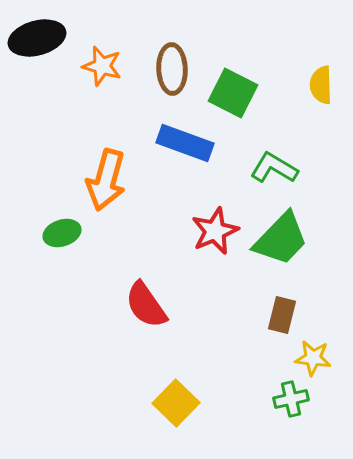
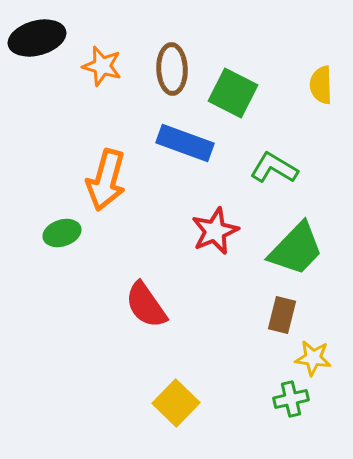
green trapezoid: moved 15 px right, 10 px down
